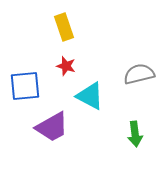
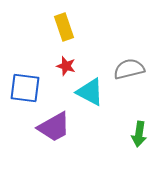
gray semicircle: moved 10 px left, 5 px up
blue square: moved 2 px down; rotated 12 degrees clockwise
cyan triangle: moved 4 px up
purple trapezoid: moved 2 px right
green arrow: moved 4 px right; rotated 15 degrees clockwise
